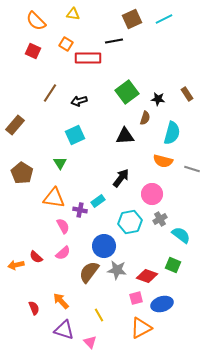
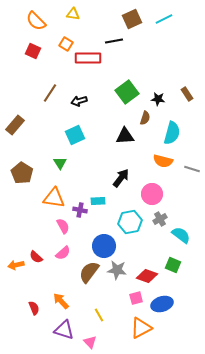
cyan rectangle at (98, 201): rotated 32 degrees clockwise
